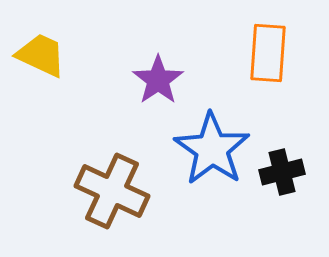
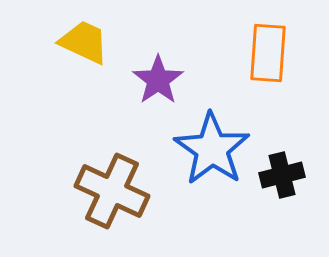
yellow trapezoid: moved 43 px right, 13 px up
black cross: moved 3 px down
